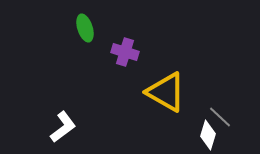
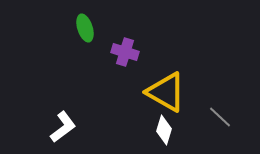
white diamond: moved 44 px left, 5 px up
